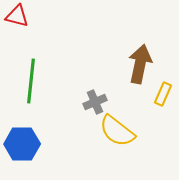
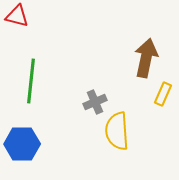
brown arrow: moved 6 px right, 6 px up
yellow semicircle: rotated 48 degrees clockwise
